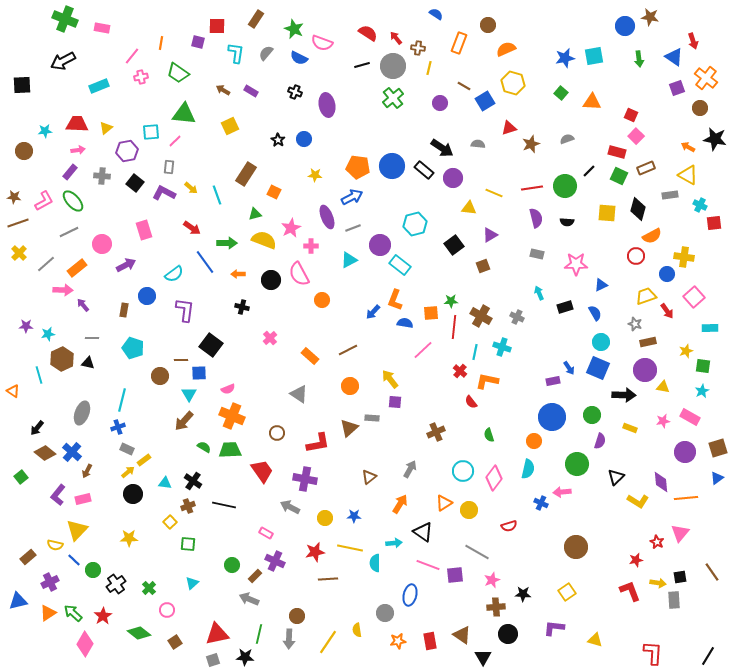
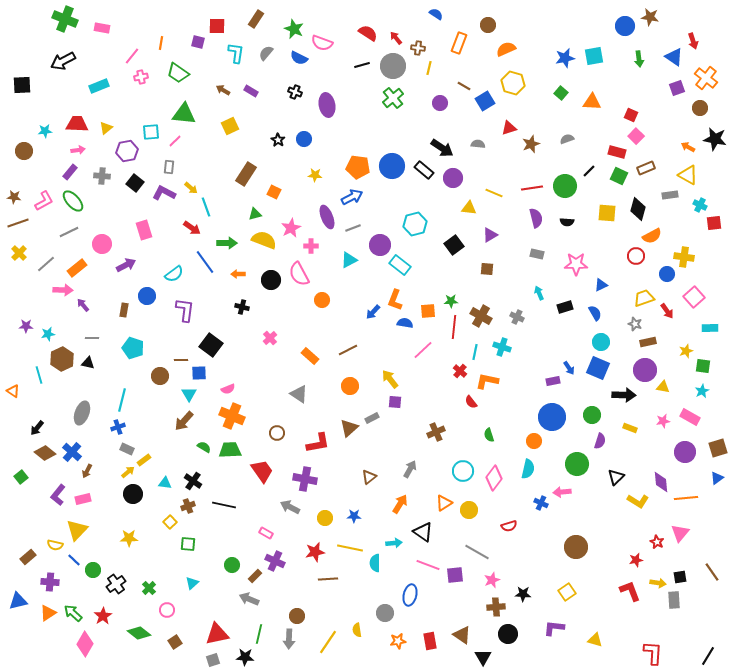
cyan line at (217, 195): moved 11 px left, 12 px down
brown square at (483, 266): moved 4 px right, 3 px down; rotated 24 degrees clockwise
yellow trapezoid at (646, 296): moved 2 px left, 2 px down
orange square at (431, 313): moved 3 px left, 2 px up
gray rectangle at (372, 418): rotated 32 degrees counterclockwise
purple cross at (50, 582): rotated 30 degrees clockwise
